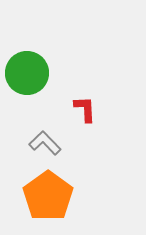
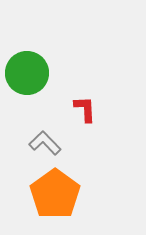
orange pentagon: moved 7 px right, 2 px up
